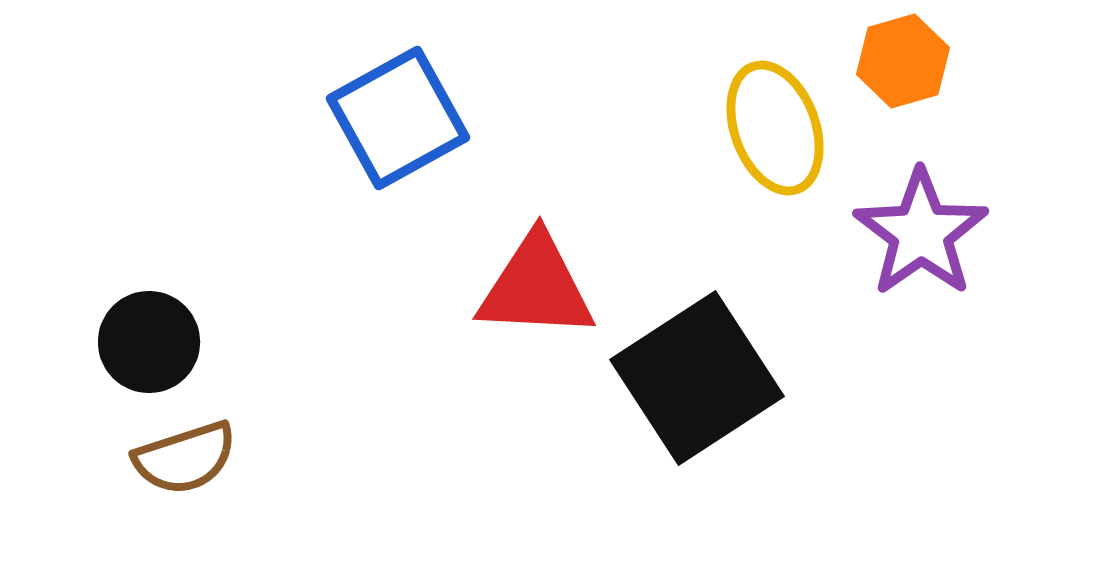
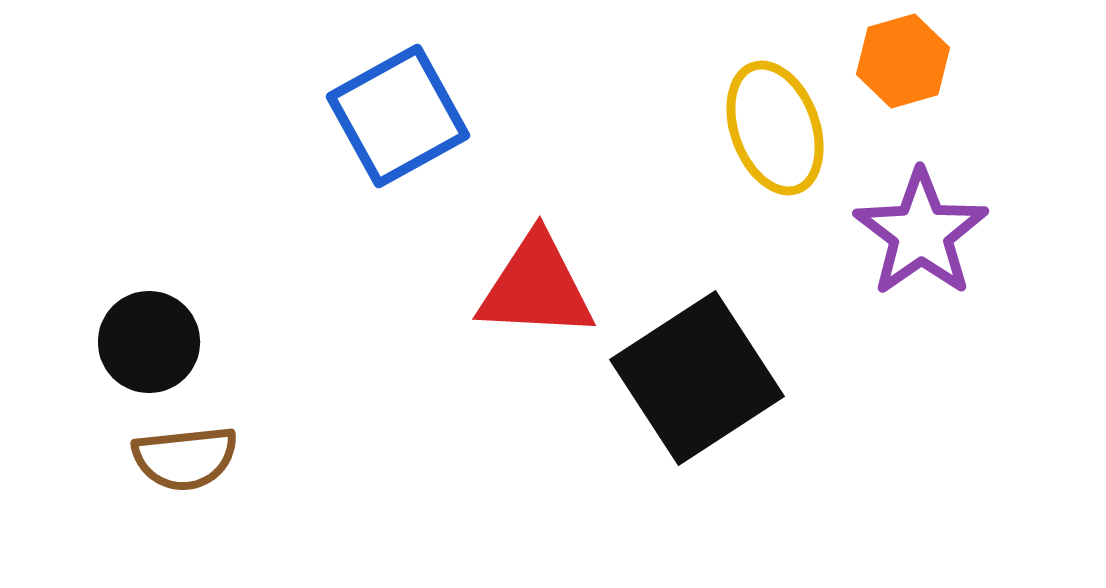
blue square: moved 2 px up
brown semicircle: rotated 12 degrees clockwise
